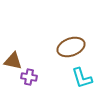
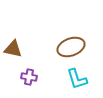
brown triangle: moved 12 px up
cyan L-shape: moved 5 px left, 1 px down
